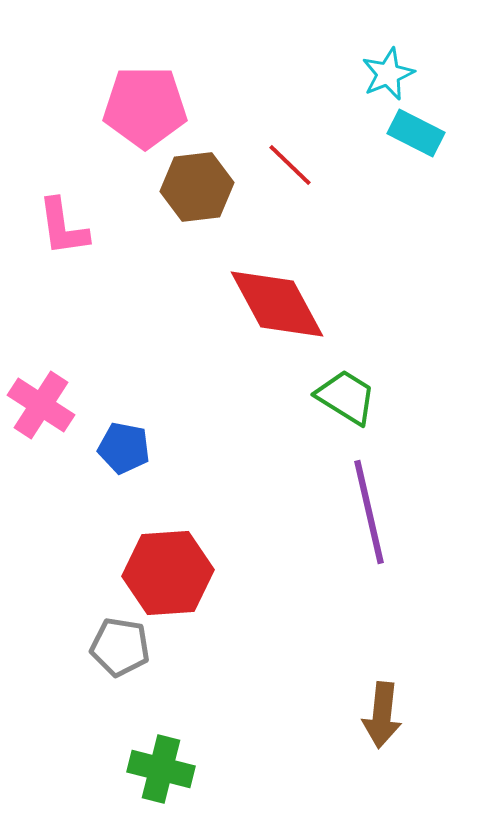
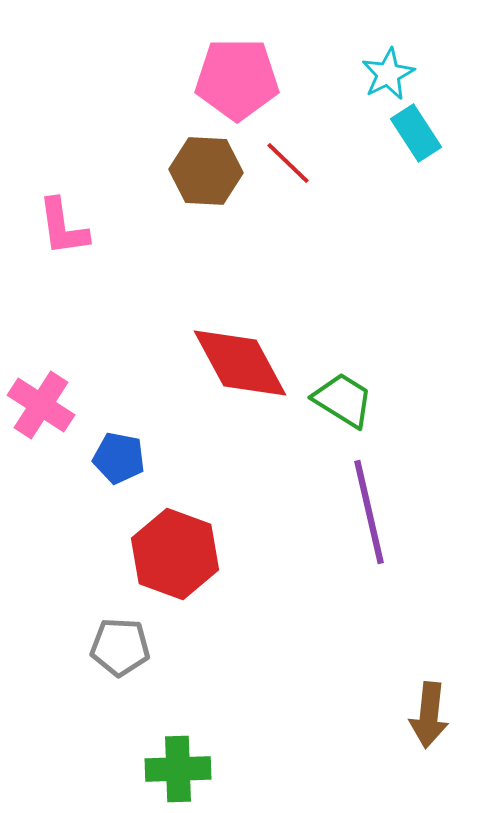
cyan star: rotated 4 degrees counterclockwise
pink pentagon: moved 92 px right, 28 px up
cyan rectangle: rotated 30 degrees clockwise
red line: moved 2 px left, 2 px up
brown hexagon: moved 9 px right, 16 px up; rotated 10 degrees clockwise
red diamond: moved 37 px left, 59 px down
green trapezoid: moved 3 px left, 3 px down
blue pentagon: moved 5 px left, 10 px down
red hexagon: moved 7 px right, 19 px up; rotated 24 degrees clockwise
gray pentagon: rotated 6 degrees counterclockwise
brown arrow: moved 47 px right
green cross: moved 17 px right; rotated 16 degrees counterclockwise
